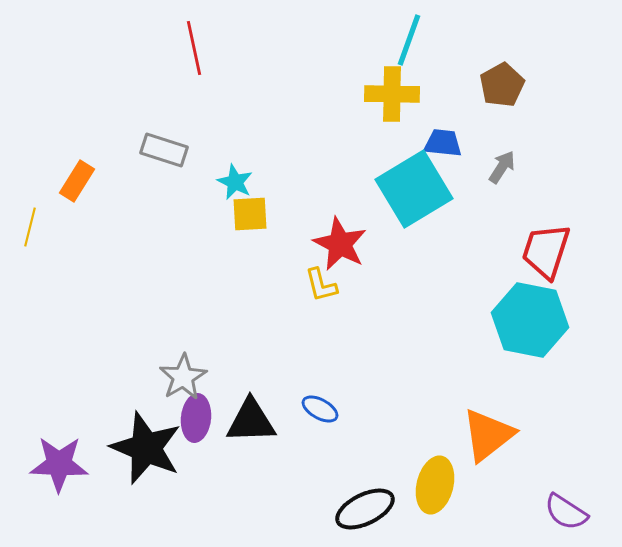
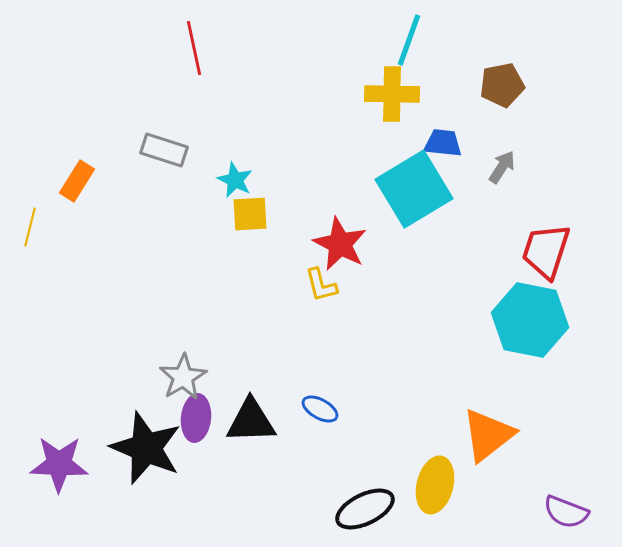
brown pentagon: rotated 18 degrees clockwise
cyan star: moved 2 px up
purple semicircle: rotated 12 degrees counterclockwise
